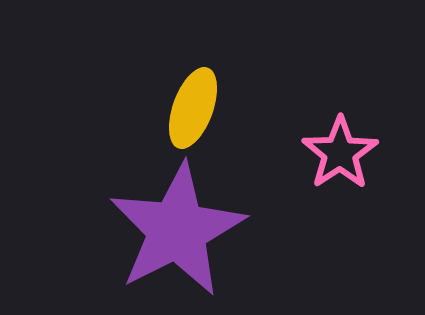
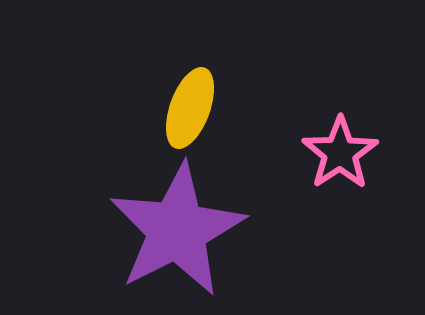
yellow ellipse: moved 3 px left
